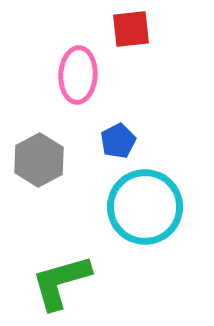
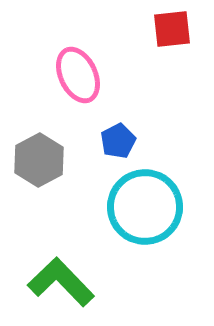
red square: moved 41 px right
pink ellipse: rotated 28 degrees counterclockwise
green L-shape: rotated 62 degrees clockwise
